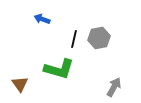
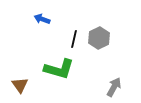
gray hexagon: rotated 15 degrees counterclockwise
brown triangle: moved 1 px down
